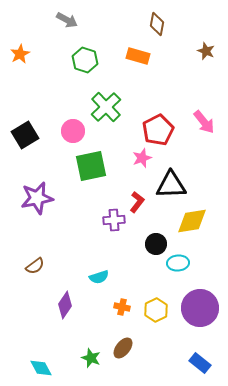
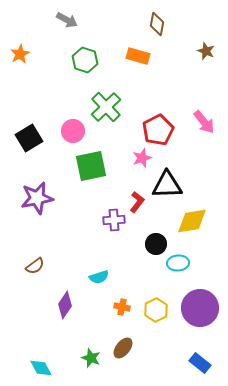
black square: moved 4 px right, 3 px down
black triangle: moved 4 px left
